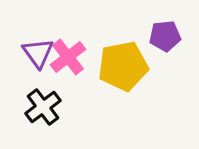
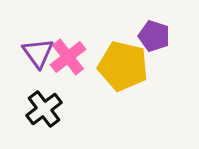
purple pentagon: moved 11 px left; rotated 24 degrees clockwise
yellow pentagon: rotated 24 degrees clockwise
black cross: moved 1 px right, 2 px down
